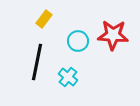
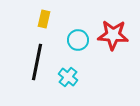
yellow rectangle: rotated 24 degrees counterclockwise
cyan circle: moved 1 px up
